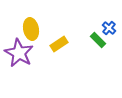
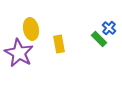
green rectangle: moved 1 px right, 1 px up
yellow rectangle: rotated 66 degrees counterclockwise
